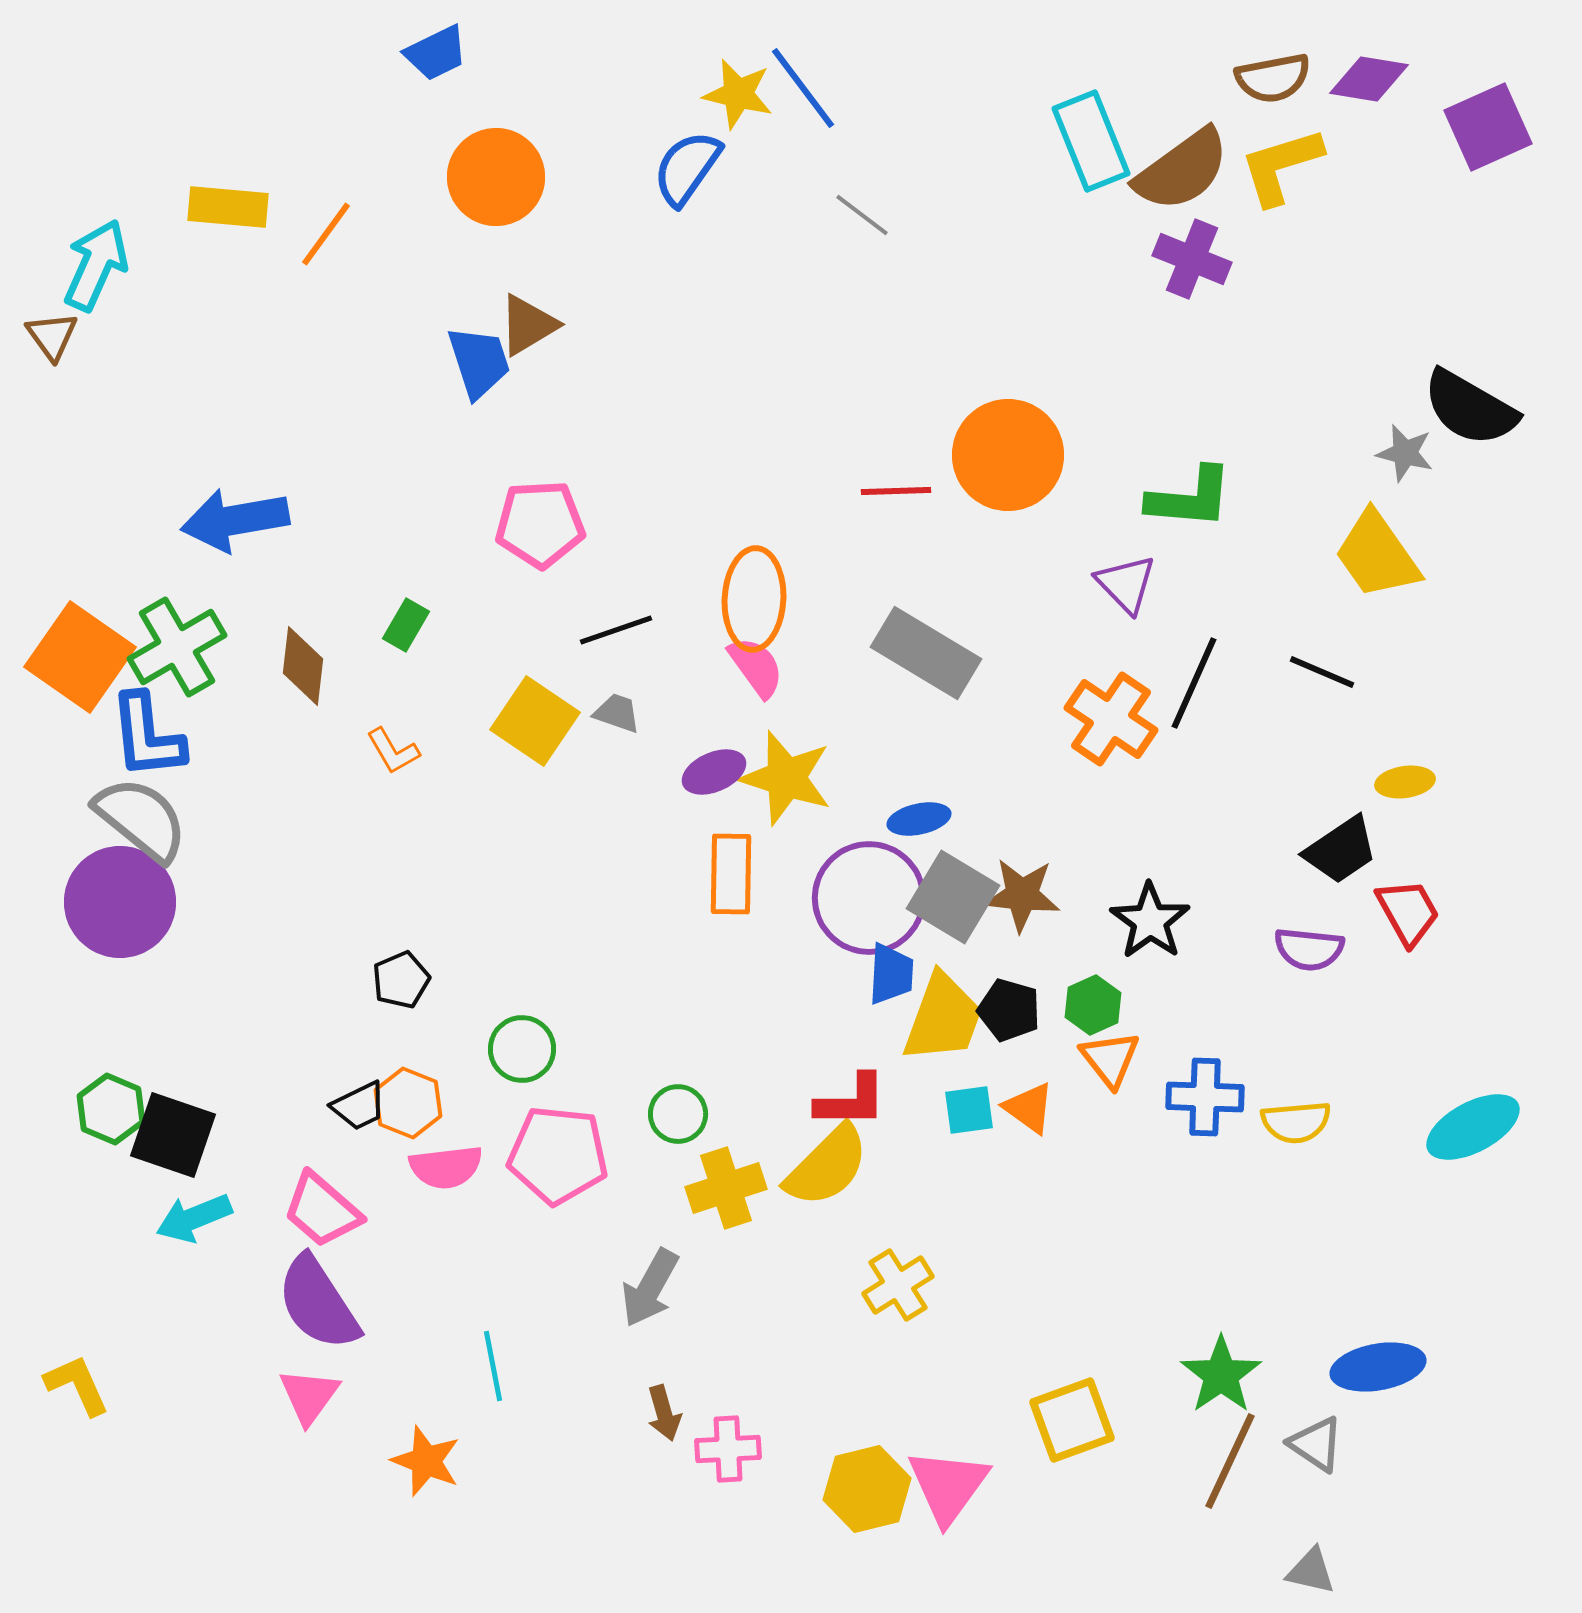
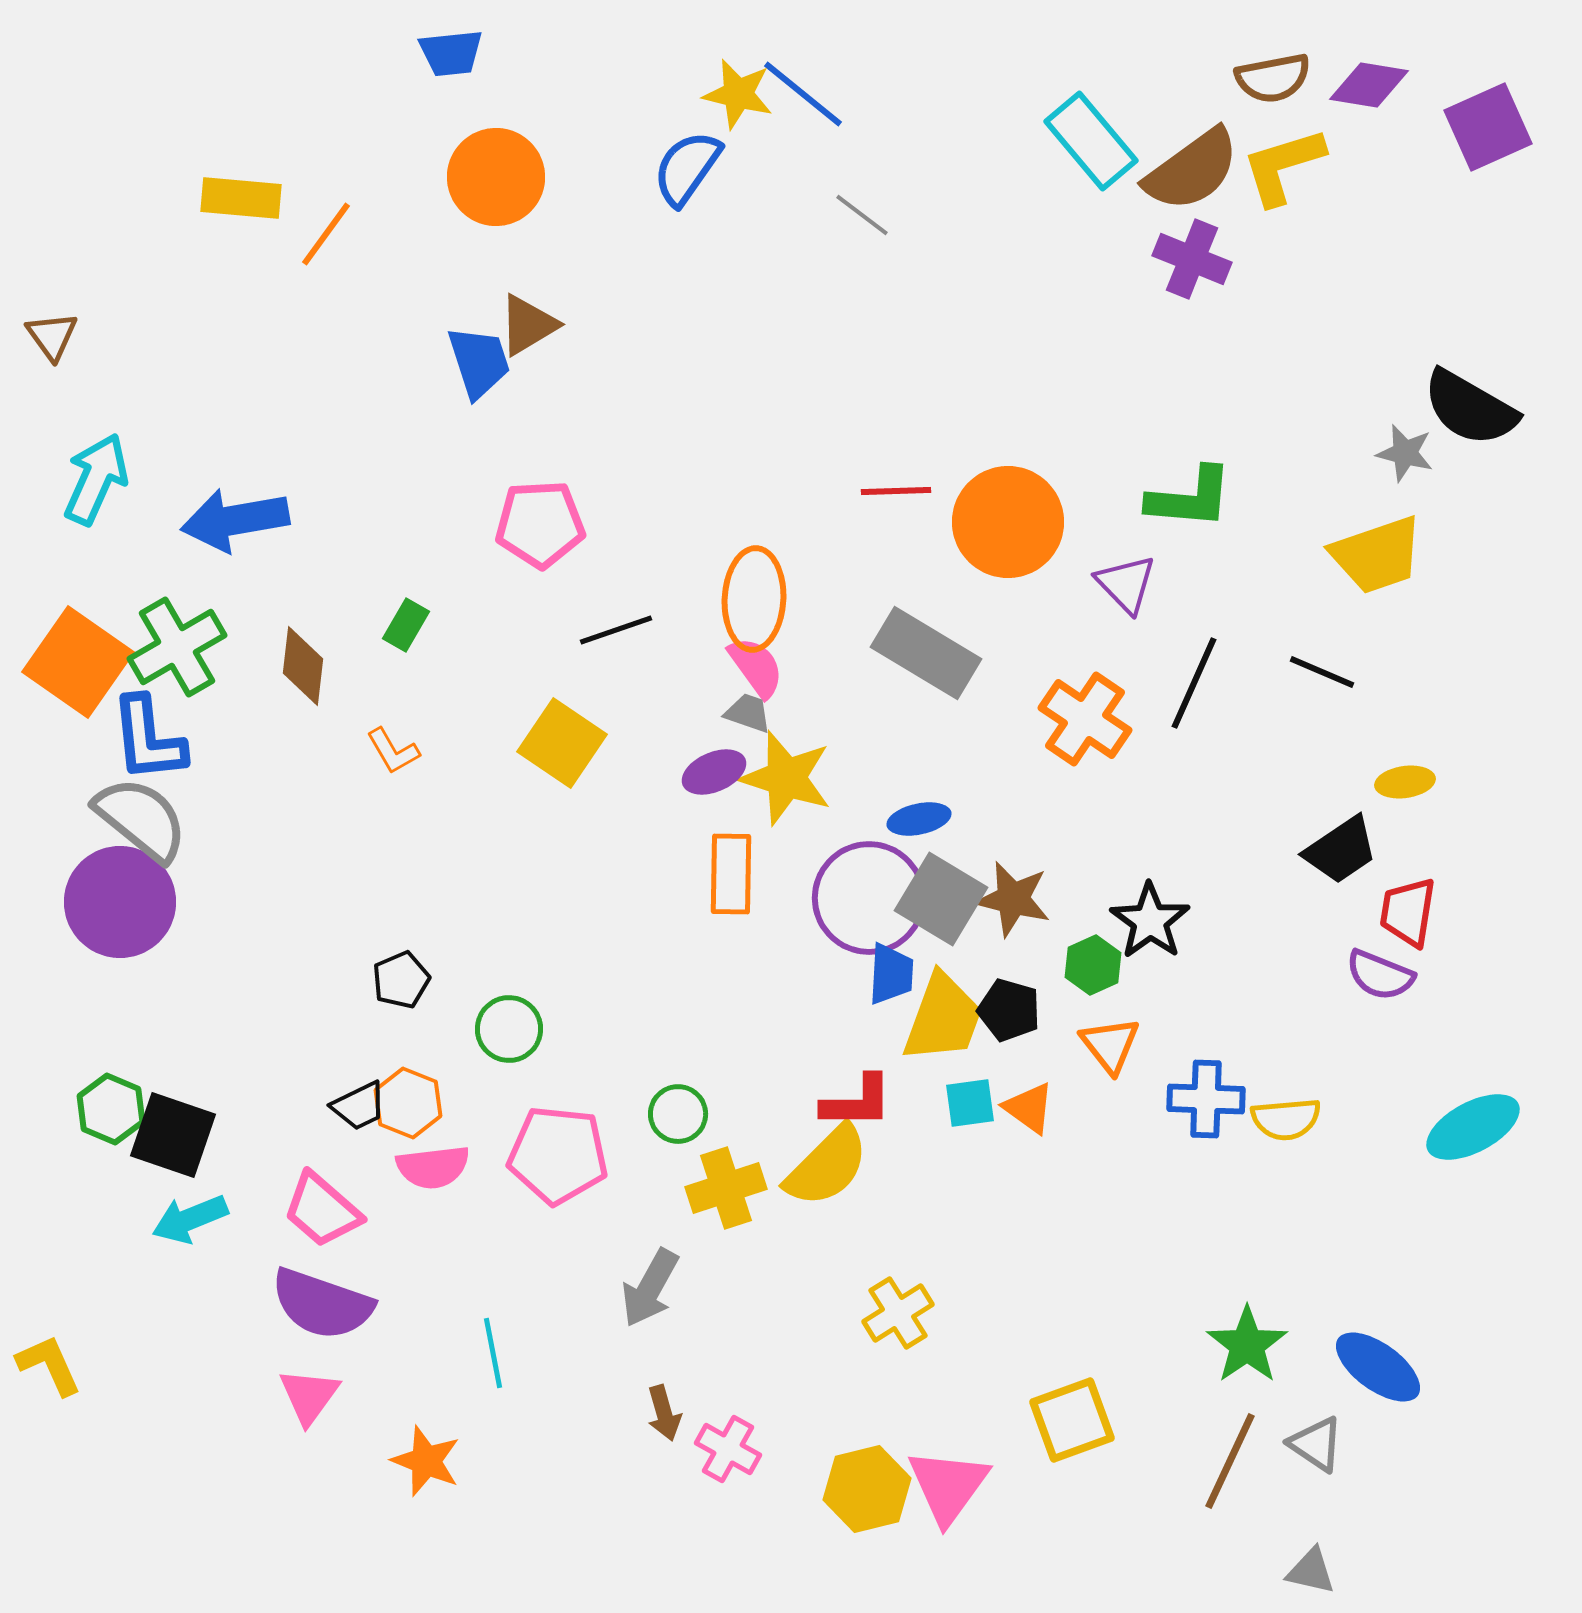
blue trapezoid at (436, 53): moved 15 px right; rotated 20 degrees clockwise
purple diamond at (1369, 79): moved 6 px down
blue line at (803, 88): moved 6 px down; rotated 14 degrees counterclockwise
cyan rectangle at (1091, 141): rotated 18 degrees counterclockwise
yellow L-shape at (1281, 166): moved 2 px right
brown semicircle at (1182, 170): moved 10 px right
yellow rectangle at (228, 207): moved 13 px right, 9 px up
cyan arrow at (96, 265): moved 214 px down
orange circle at (1008, 455): moved 67 px down
yellow trapezoid at (1377, 555): rotated 74 degrees counterclockwise
orange square at (80, 657): moved 2 px left, 5 px down
gray trapezoid at (617, 713): moved 131 px right
orange cross at (1111, 719): moved 26 px left
yellow square at (535, 721): moved 27 px right, 22 px down
blue L-shape at (147, 736): moved 1 px right, 3 px down
brown star at (1022, 895): moved 9 px left, 4 px down; rotated 8 degrees clockwise
gray square at (953, 897): moved 12 px left, 2 px down
red trapezoid at (1408, 912): rotated 142 degrees counterclockwise
purple semicircle at (1309, 949): moved 71 px right, 26 px down; rotated 16 degrees clockwise
green hexagon at (1093, 1005): moved 40 px up
green circle at (522, 1049): moved 13 px left, 20 px up
orange triangle at (1110, 1059): moved 14 px up
blue cross at (1205, 1097): moved 1 px right, 2 px down
red L-shape at (851, 1101): moved 6 px right, 1 px down
cyan square at (969, 1110): moved 1 px right, 7 px up
yellow semicircle at (1296, 1122): moved 10 px left, 3 px up
pink semicircle at (446, 1167): moved 13 px left
cyan arrow at (194, 1218): moved 4 px left, 1 px down
yellow cross at (898, 1285): moved 28 px down
purple semicircle at (318, 1303): moved 4 px right, 1 px down; rotated 38 degrees counterclockwise
cyan line at (493, 1366): moved 13 px up
blue ellipse at (1378, 1367): rotated 46 degrees clockwise
green star at (1221, 1375): moved 26 px right, 30 px up
yellow L-shape at (77, 1385): moved 28 px left, 20 px up
pink cross at (728, 1449): rotated 32 degrees clockwise
